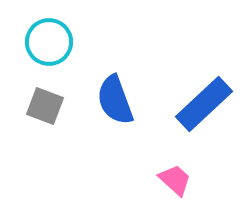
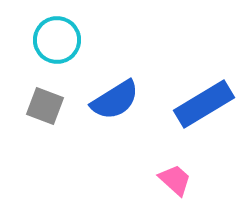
cyan circle: moved 8 px right, 2 px up
blue semicircle: rotated 102 degrees counterclockwise
blue rectangle: rotated 12 degrees clockwise
